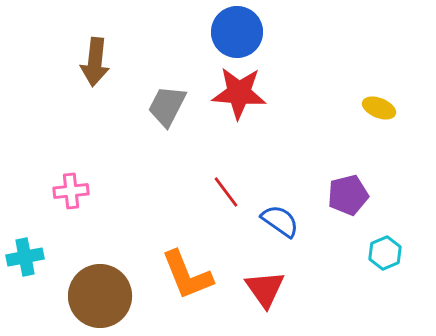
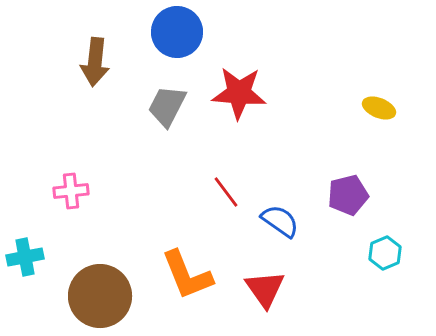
blue circle: moved 60 px left
